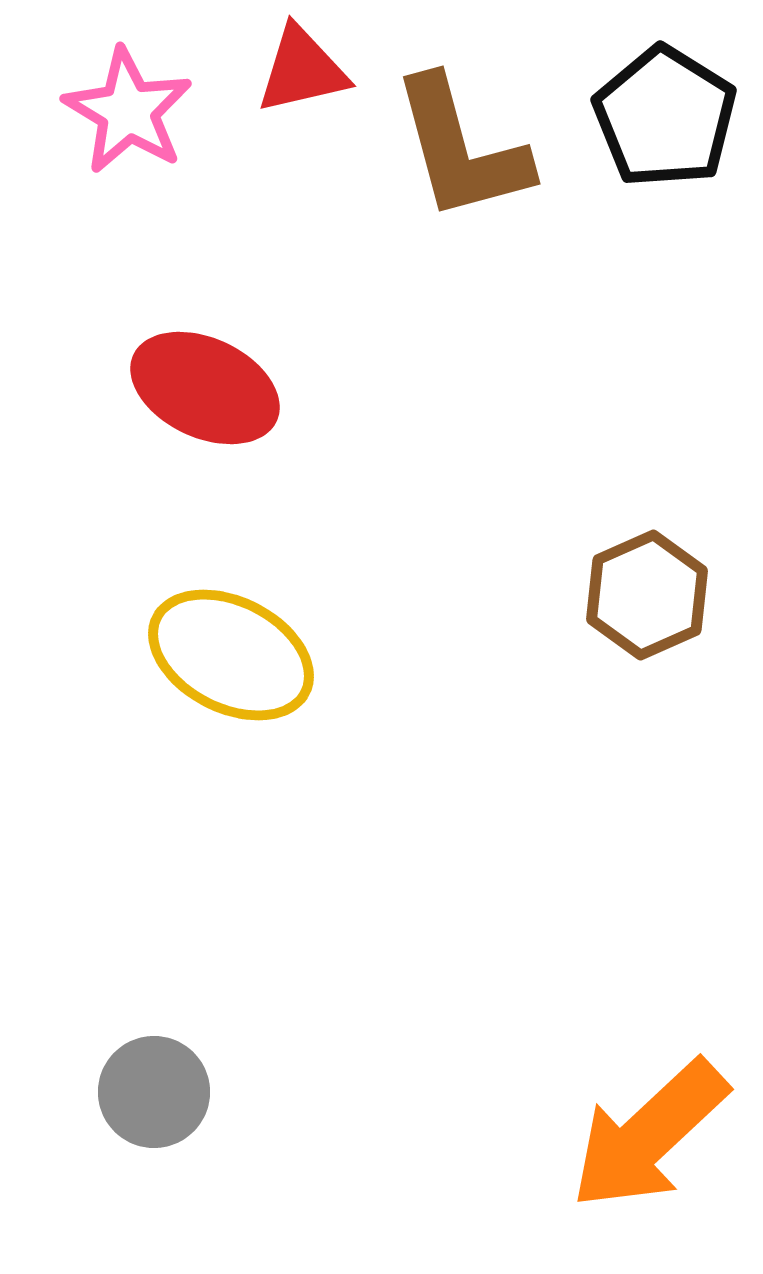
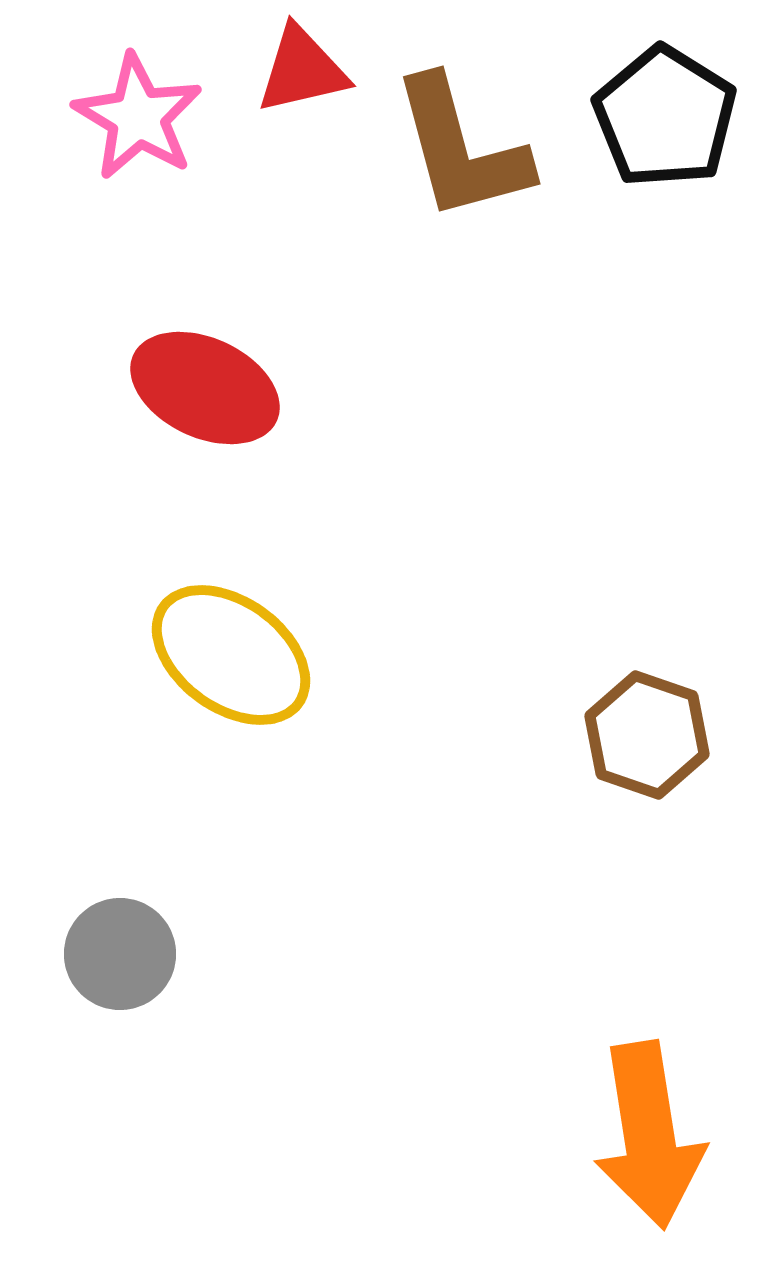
pink star: moved 10 px right, 6 px down
brown hexagon: moved 140 px down; rotated 17 degrees counterclockwise
yellow ellipse: rotated 9 degrees clockwise
gray circle: moved 34 px left, 138 px up
orange arrow: rotated 56 degrees counterclockwise
